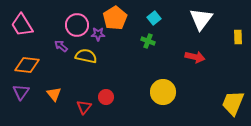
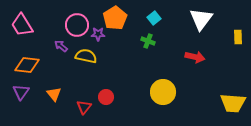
yellow trapezoid: rotated 108 degrees counterclockwise
